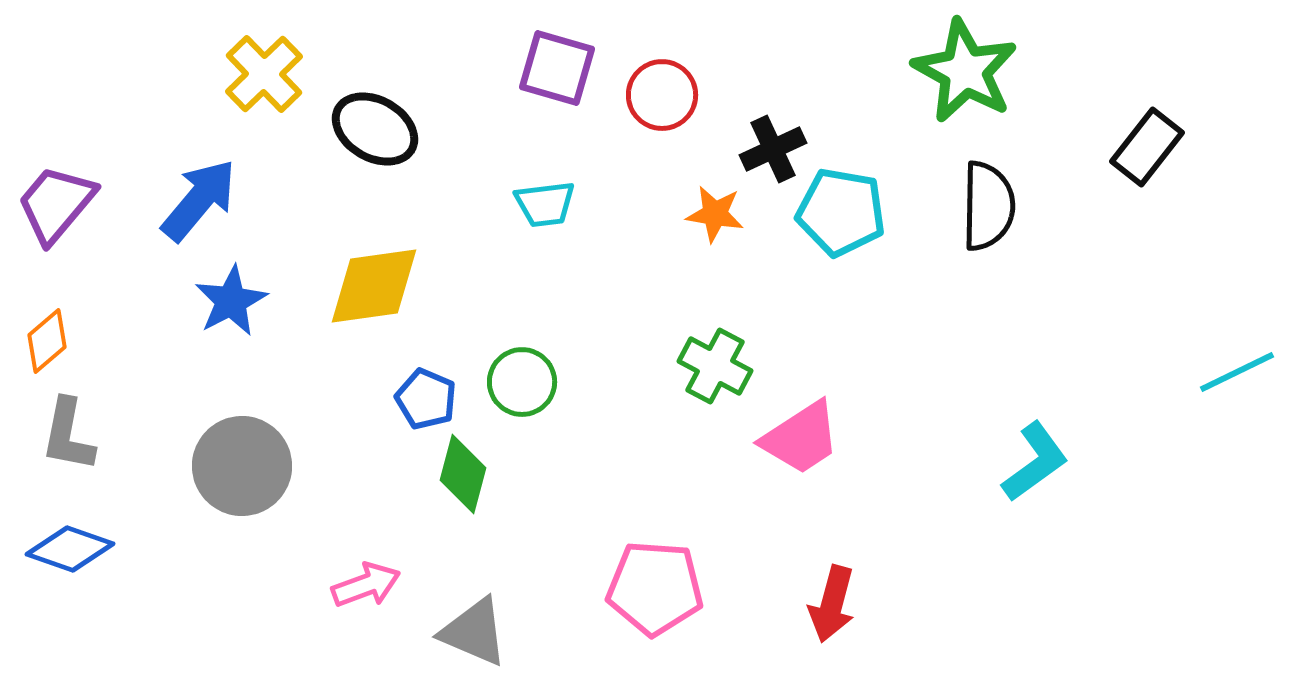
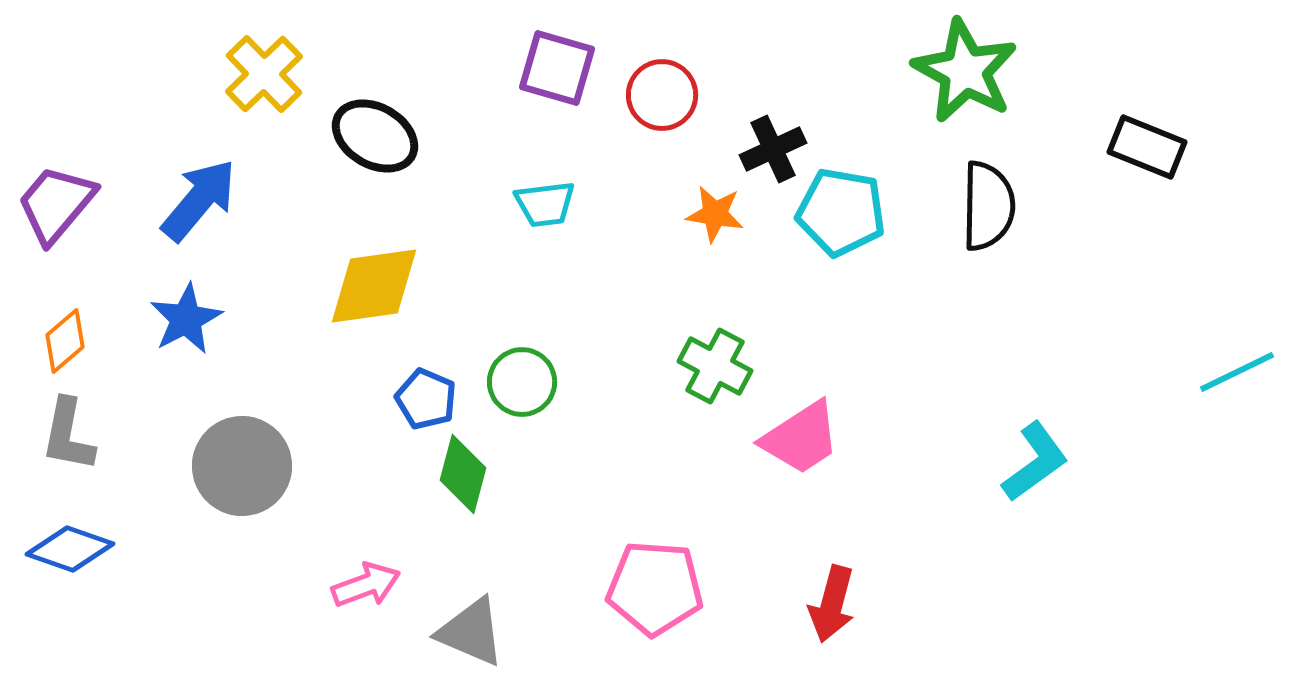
black ellipse: moved 7 px down
black rectangle: rotated 74 degrees clockwise
blue star: moved 45 px left, 18 px down
orange diamond: moved 18 px right
gray triangle: moved 3 px left
